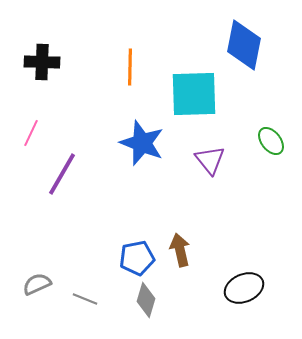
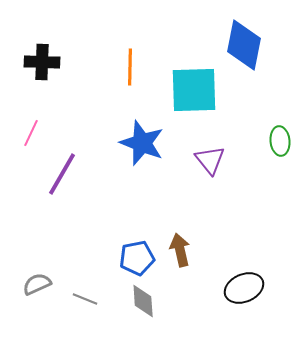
cyan square: moved 4 px up
green ellipse: moved 9 px right; rotated 32 degrees clockwise
gray diamond: moved 3 px left, 1 px down; rotated 20 degrees counterclockwise
